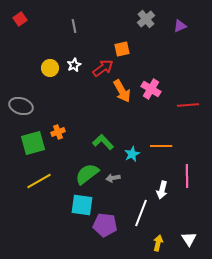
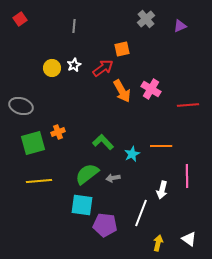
gray line: rotated 16 degrees clockwise
yellow circle: moved 2 px right
yellow line: rotated 25 degrees clockwise
white triangle: rotated 21 degrees counterclockwise
